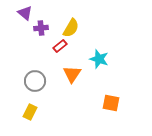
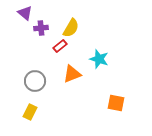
orange triangle: rotated 36 degrees clockwise
orange square: moved 5 px right
